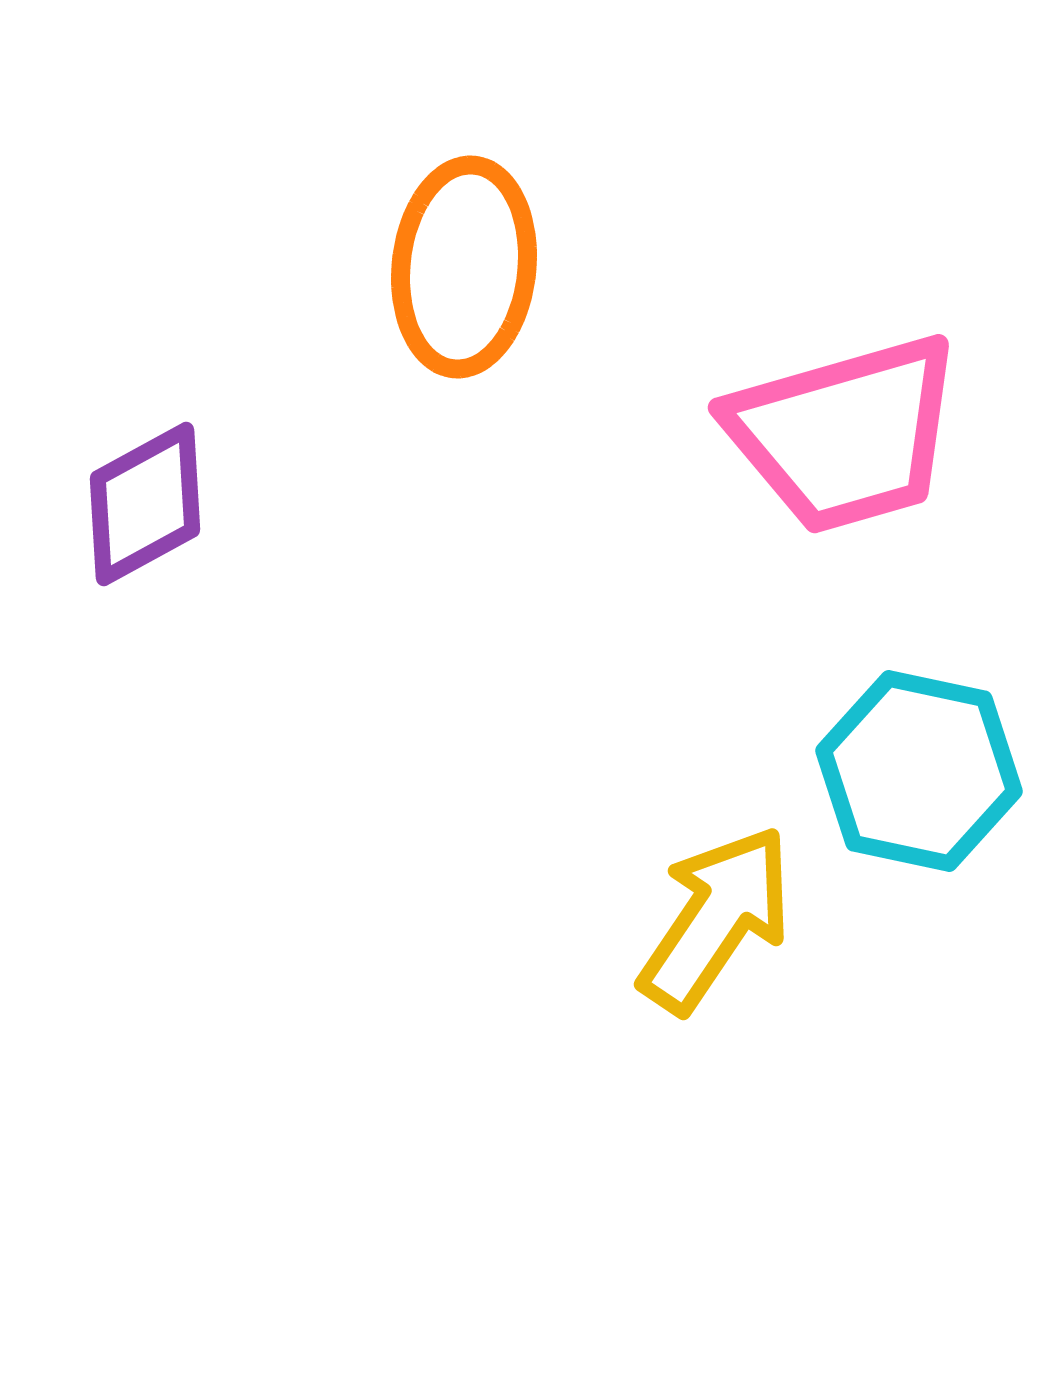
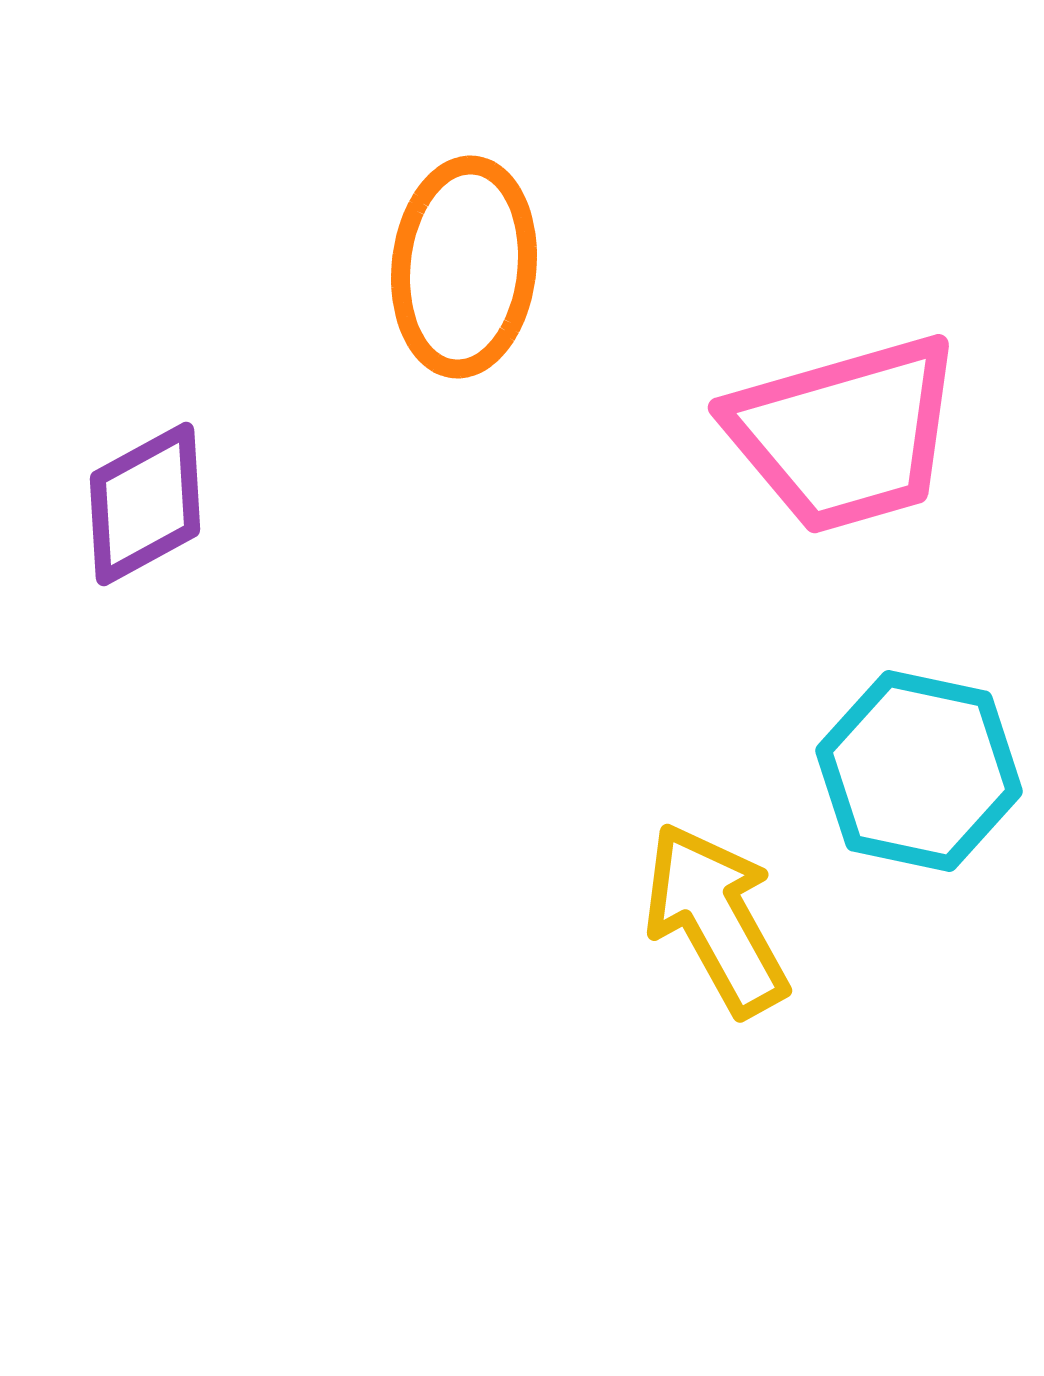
yellow arrow: rotated 63 degrees counterclockwise
